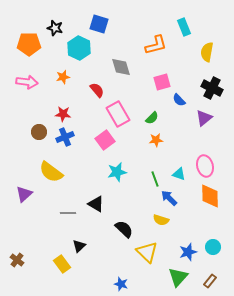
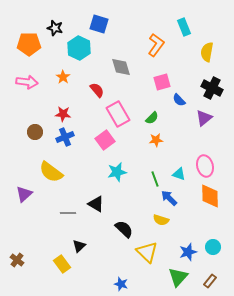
orange L-shape at (156, 45): rotated 40 degrees counterclockwise
orange star at (63, 77): rotated 24 degrees counterclockwise
brown circle at (39, 132): moved 4 px left
